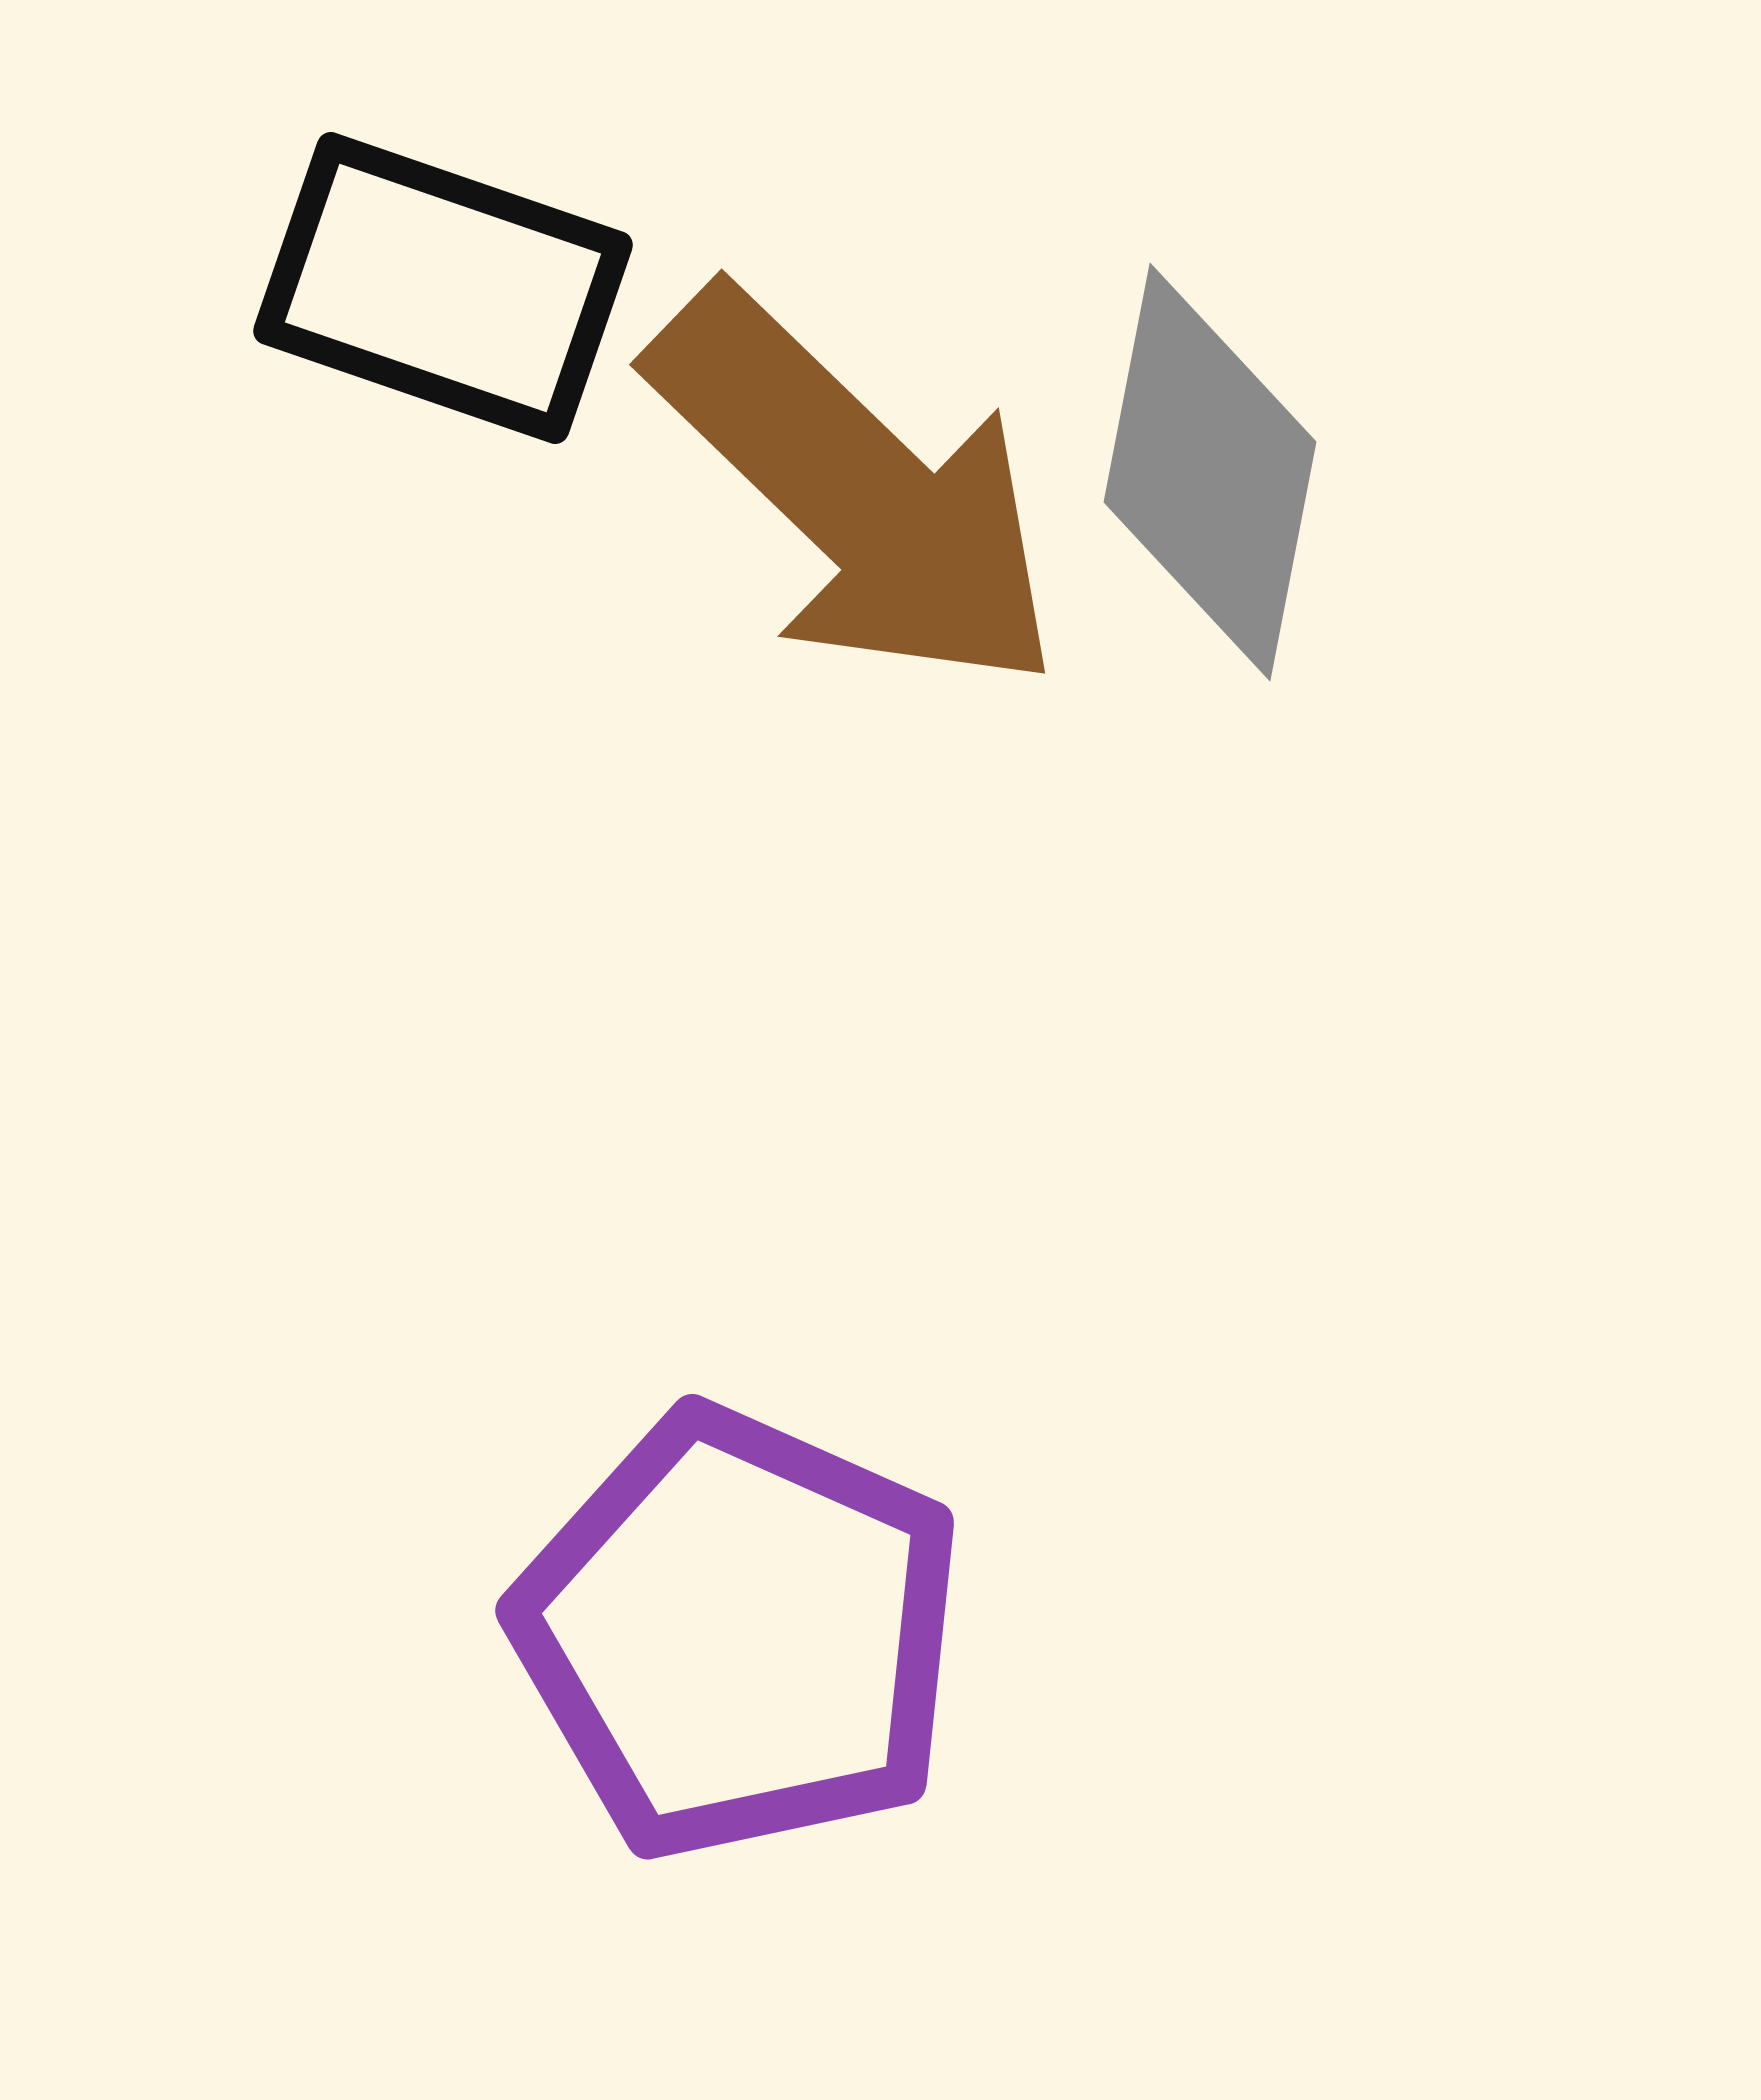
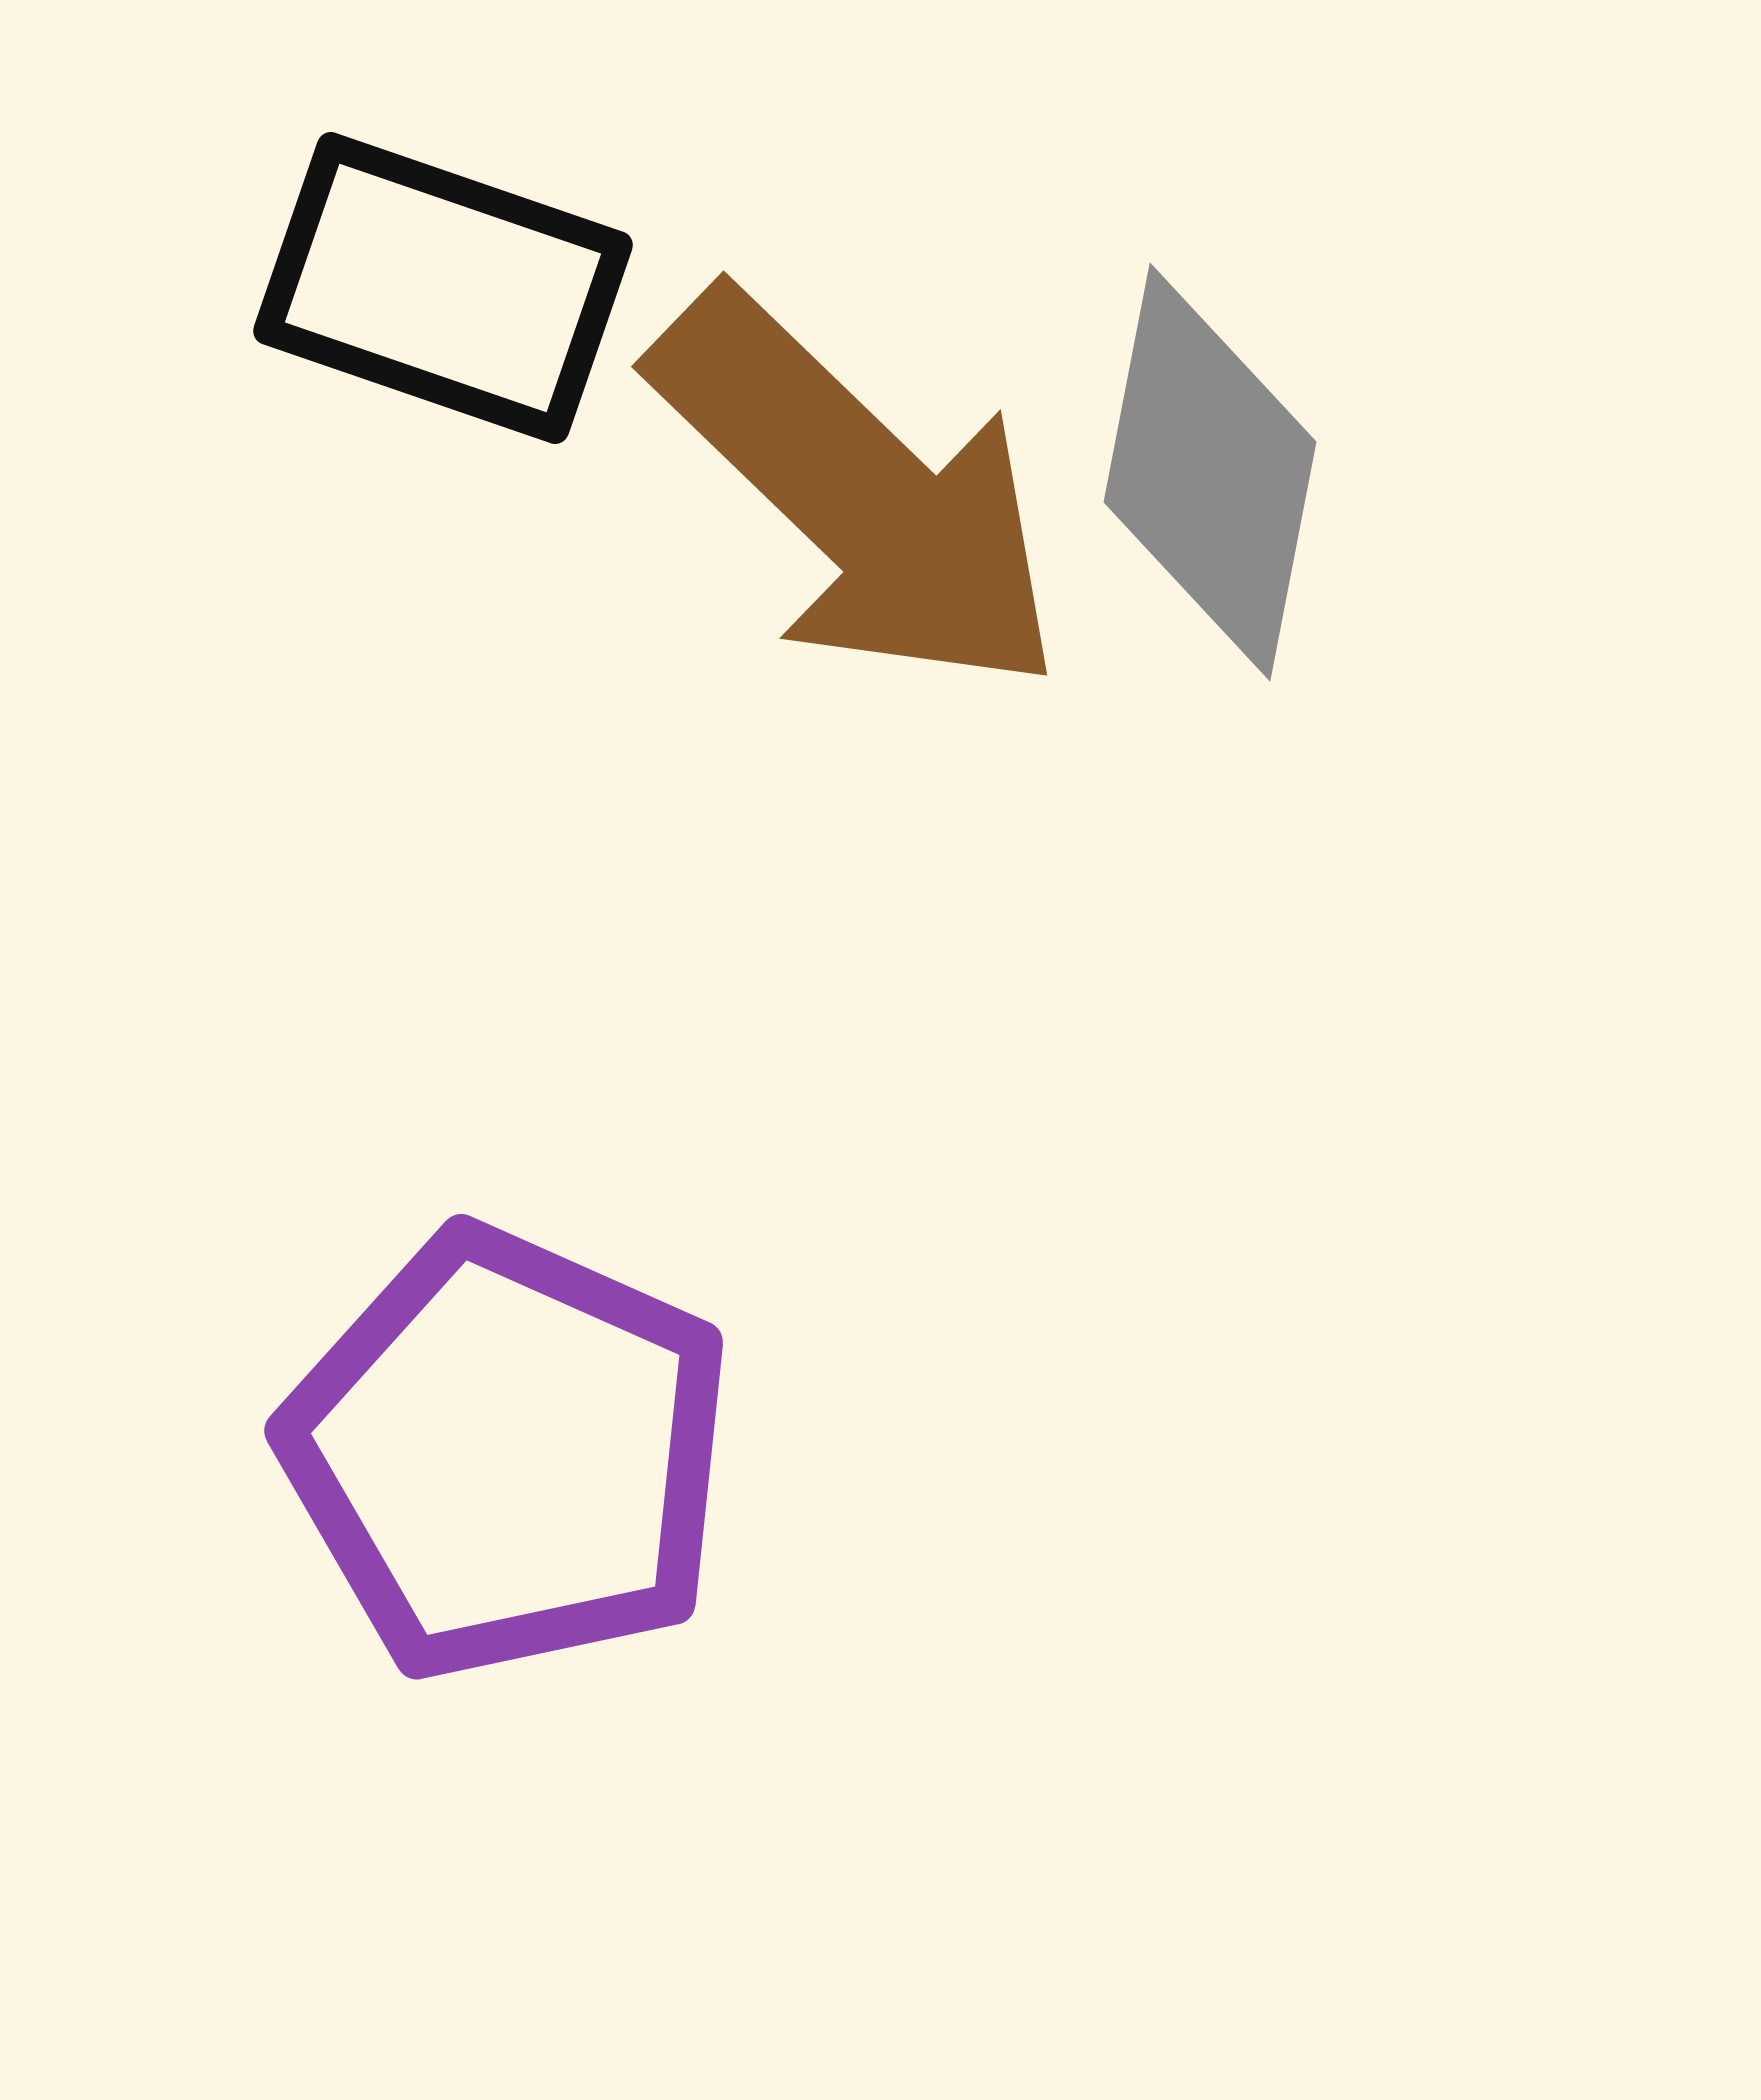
brown arrow: moved 2 px right, 2 px down
purple pentagon: moved 231 px left, 180 px up
